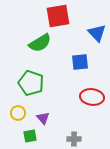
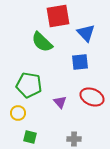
blue triangle: moved 11 px left
green semicircle: moved 2 px right, 1 px up; rotated 75 degrees clockwise
green pentagon: moved 2 px left, 2 px down; rotated 10 degrees counterclockwise
red ellipse: rotated 15 degrees clockwise
purple triangle: moved 17 px right, 16 px up
green square: moved 1 px down; rotated 24 degrees clockwise
